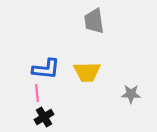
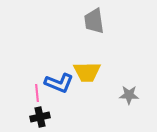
blue L-shape: moved 13 px right, 14 px down; rotated 16 degrees clockwise
gray star: moved 2 px left, 1 px down
black cross: moved 4 px left; rotated 18 degrees clockwise
